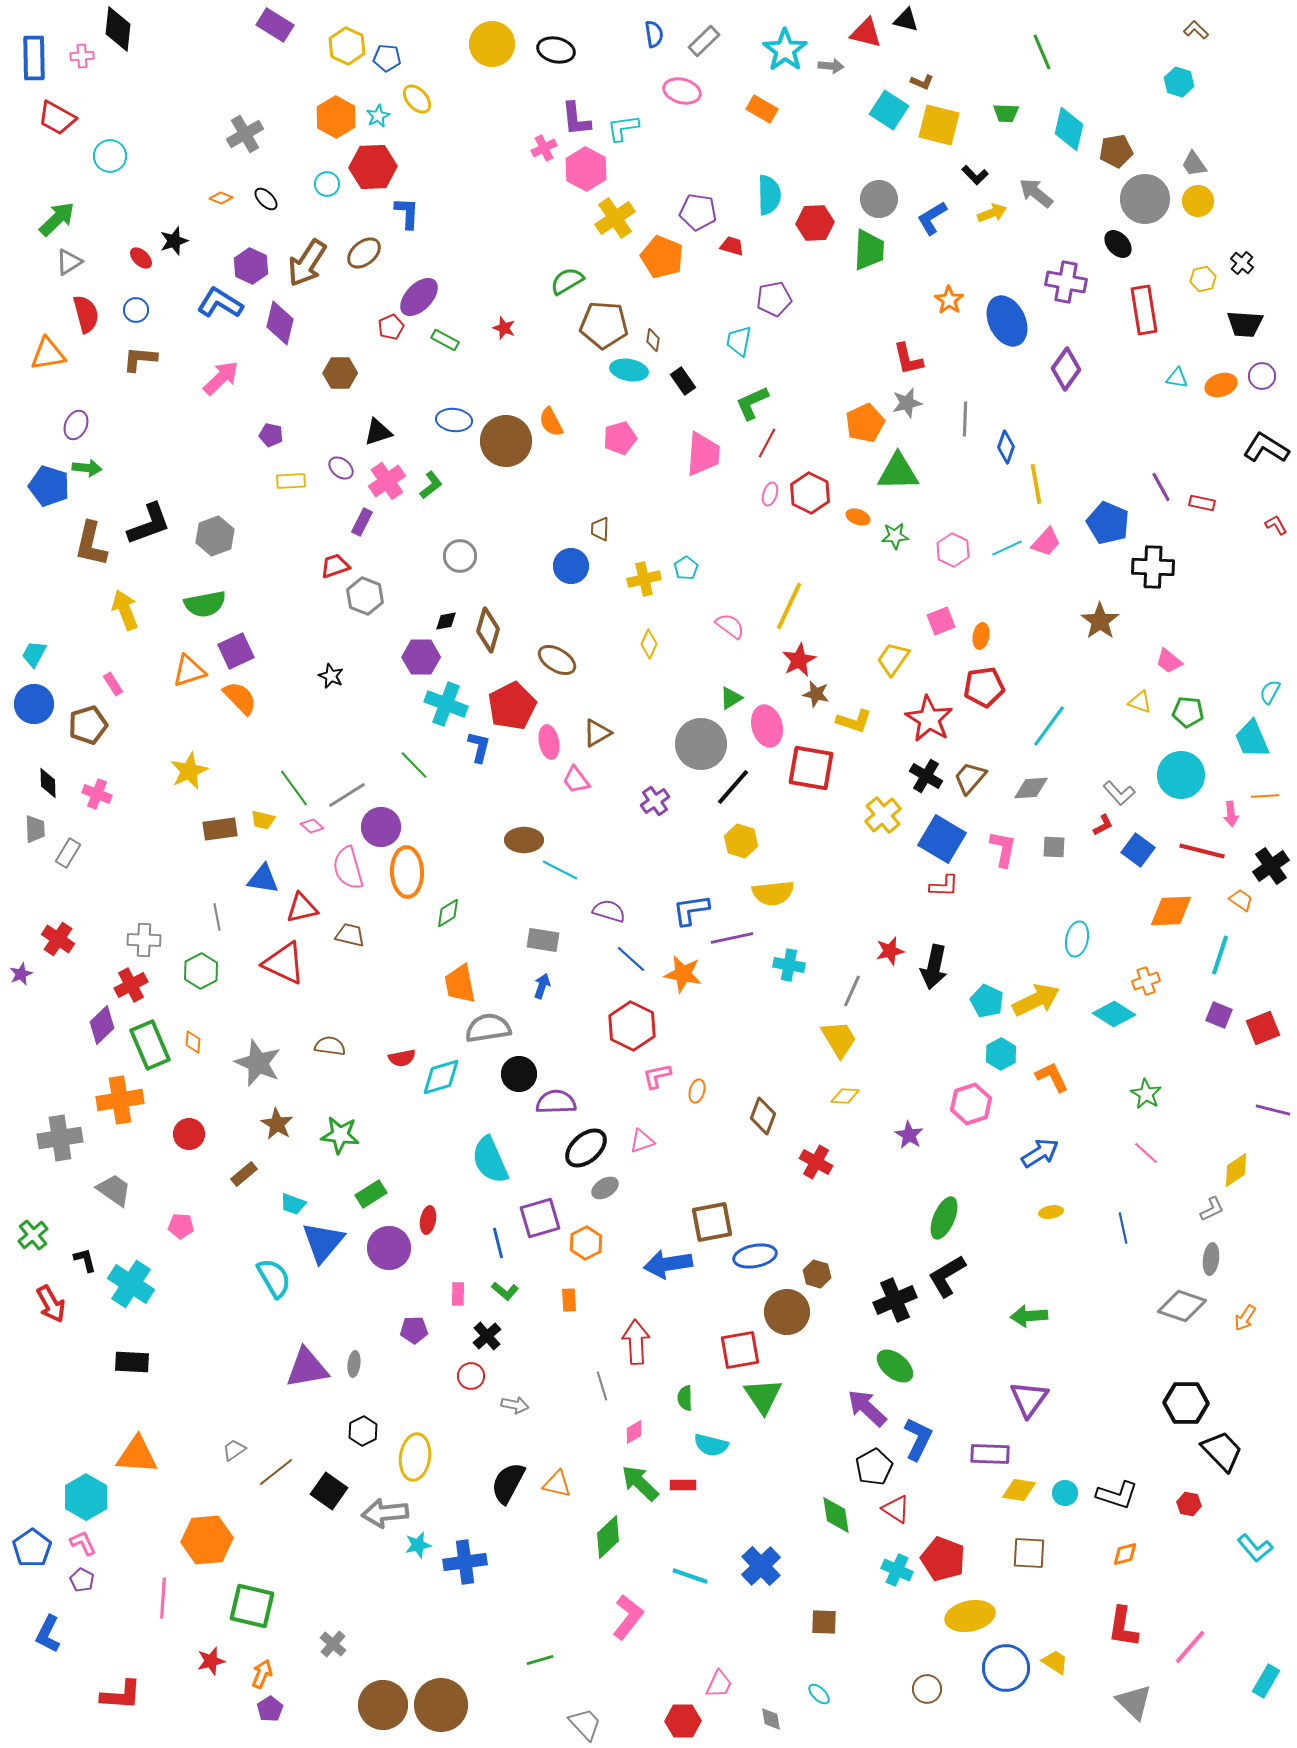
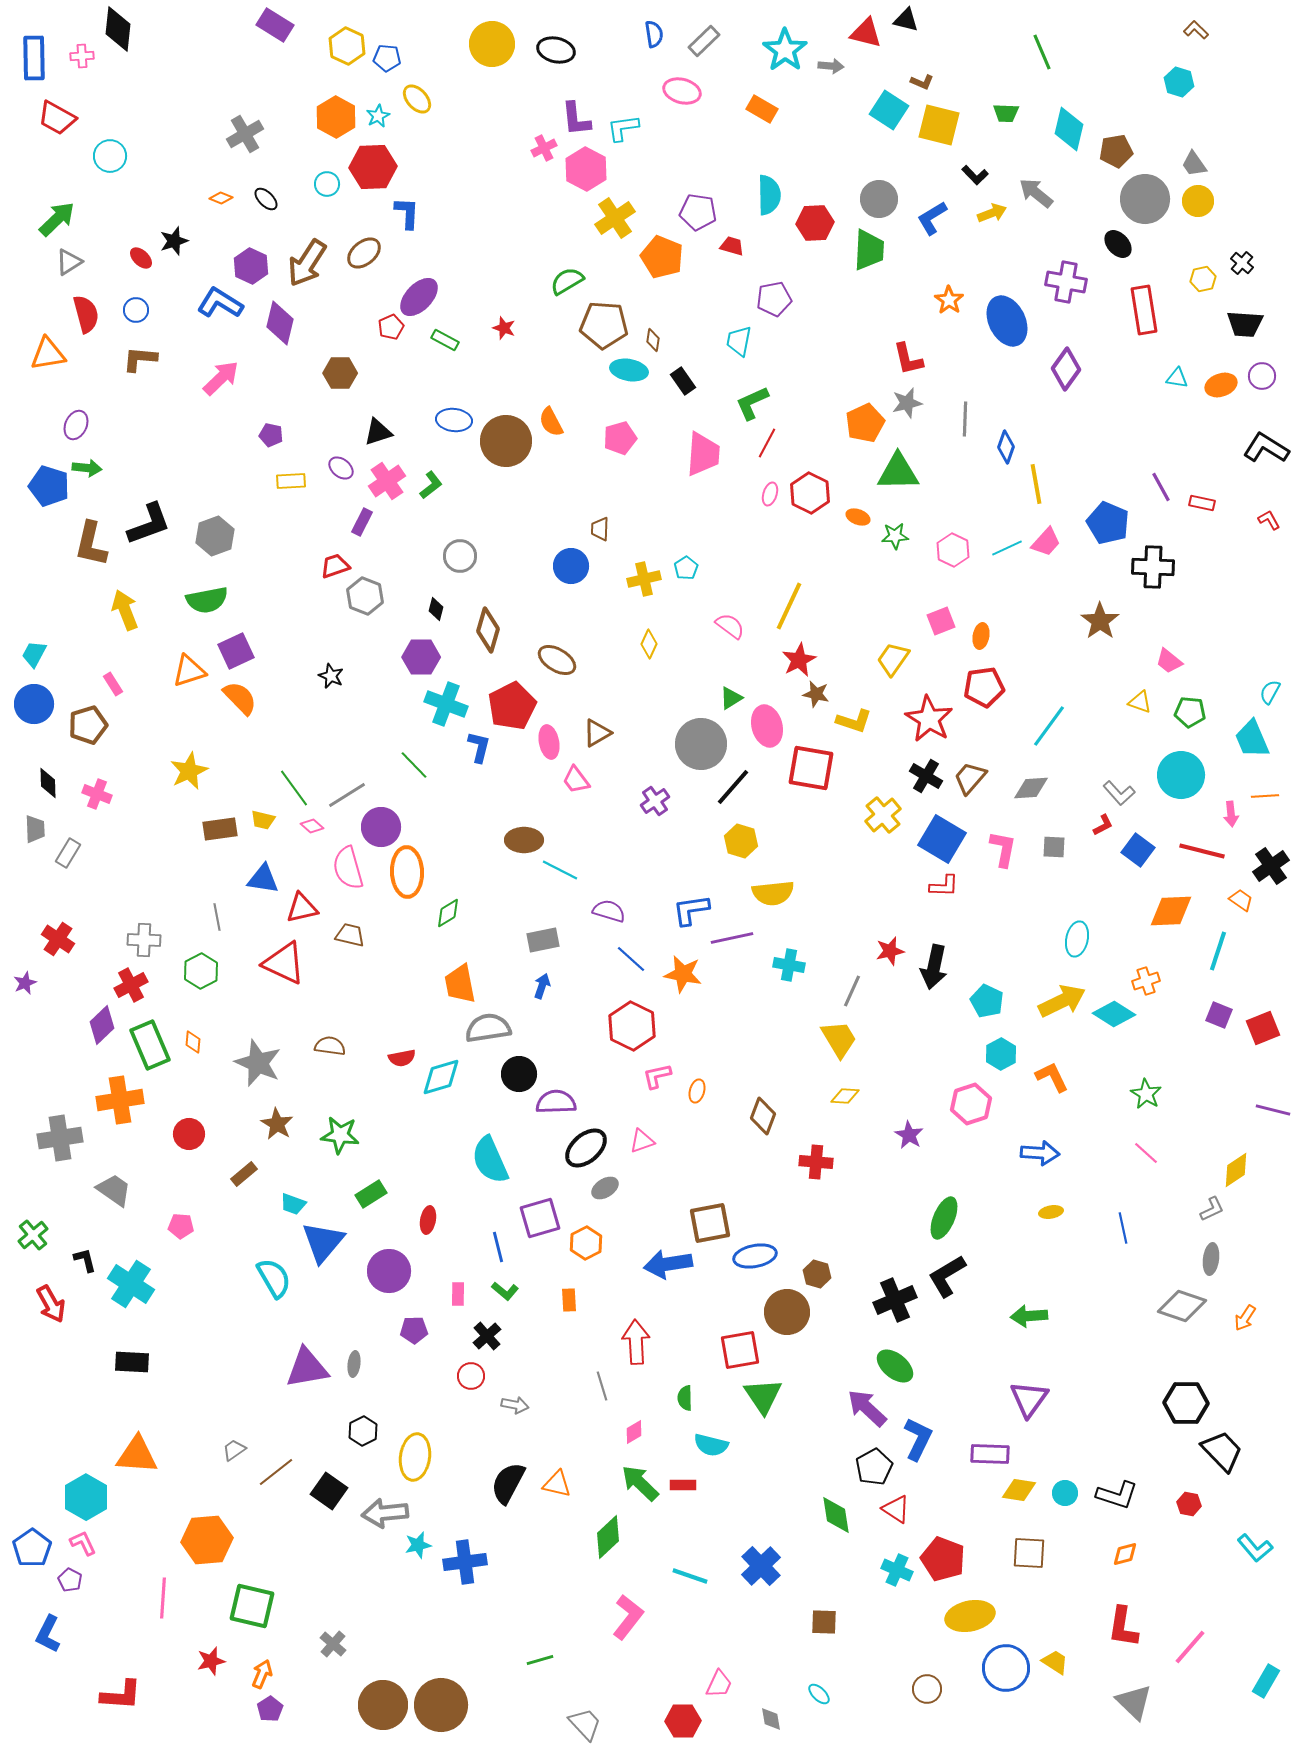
red L-shape at (1276, 525): moved 7 px left, 5 px up
green semicircle at (205, 604): moved 2 px right, 4 px up
black diamond at (446, 621): moved 10 px left, 12 px up; rotated 65 degrees counterclockwise
green pentagon at (1188, 712): moved 2 px right
gray rectangle at (543, 940): rotated 20 degrees counterclockwise
cyan line at (1220, 955): moved 2 px left, 4 px up
purple star at (21, 974): moved 4 px right, 9 px down
yellow arrow at (1036, 1000): moved 26 px right, 1 px down
blue arrow at (1040, 1153): rotated 36 degrees clockwise
red cross at (816, 1162): rotated 24 degrees counterclockwise
brown square at (712, 1222): moved 2 px left, 1 px down
blue line at (498, 1243): moved 4 px down
purple circle at (389, 1248): moved 23 px down
purple pentagon at (82, 1580): moved 12 px left
